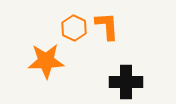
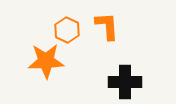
orange hexagon: moved 7 px left, 2 px down
black cross: moved 1 px left
